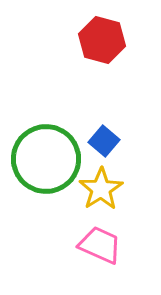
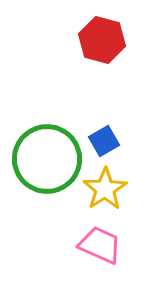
blue square: rotated 20 degrees clockwise
green circle: moved 1 px right
yellow star: moved 4 px right
